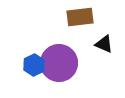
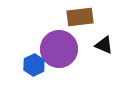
black triangle: moved 1 px down
purple circle: moved 14 px up
